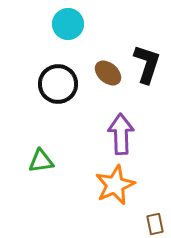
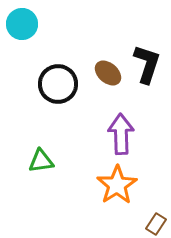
cyan circle: moved 46 px left
orange star: moved 2 px right; rotated 9 degrees counterclockwise
brown rectangle: moved 1 px right; rotated 45 degrees clockwise
